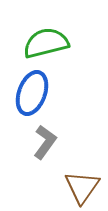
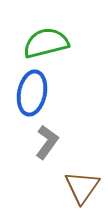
blue ellipse: rotated 9 degrees counterclockwise
gray L-shape: moved 2 px right
